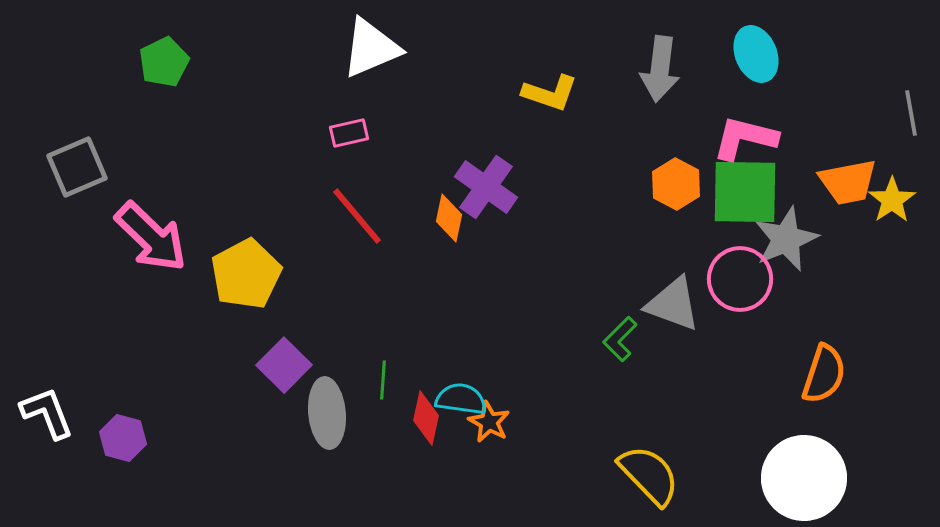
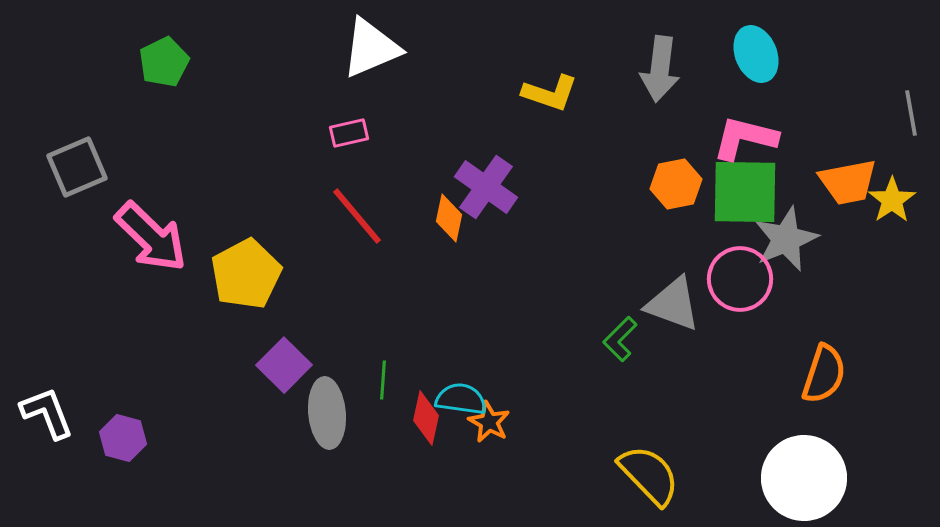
orange hexagon: rotated 21 degrees clockwise
